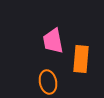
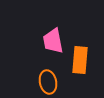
orange rectangle: moved 1 px left, 1 px down
